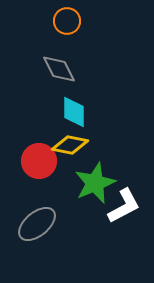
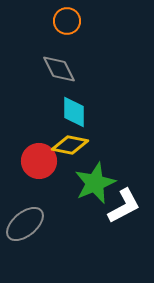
gray ellipse: moved 12 px left
